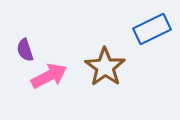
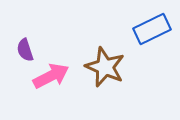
brown star: rotated 12 degrees counterclockwise
pink arrow: moved 2 px right
